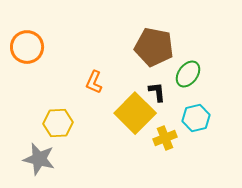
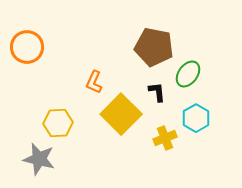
yellow square: moved 14 px left, 1 px down
cyan hexagon: rotated 16 degrees counterclockwise
